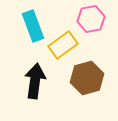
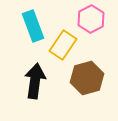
pink hexagon: rotated 16 degrees counterclockwise
yellow rectangle: rotated 20 degrees counterclockwise
